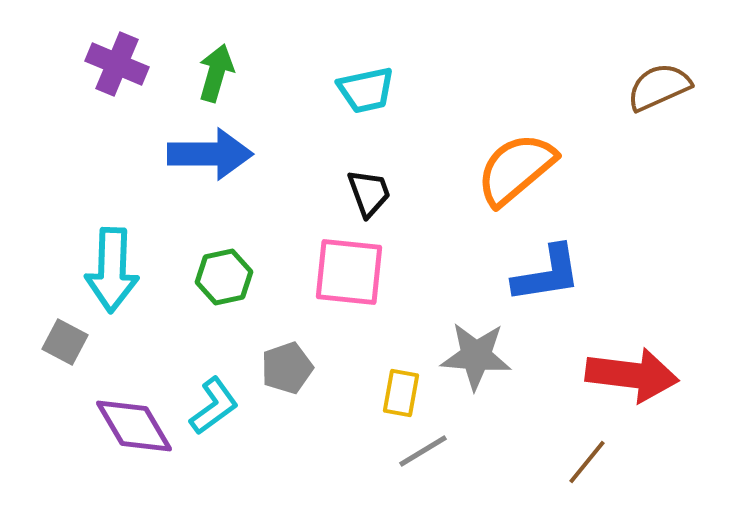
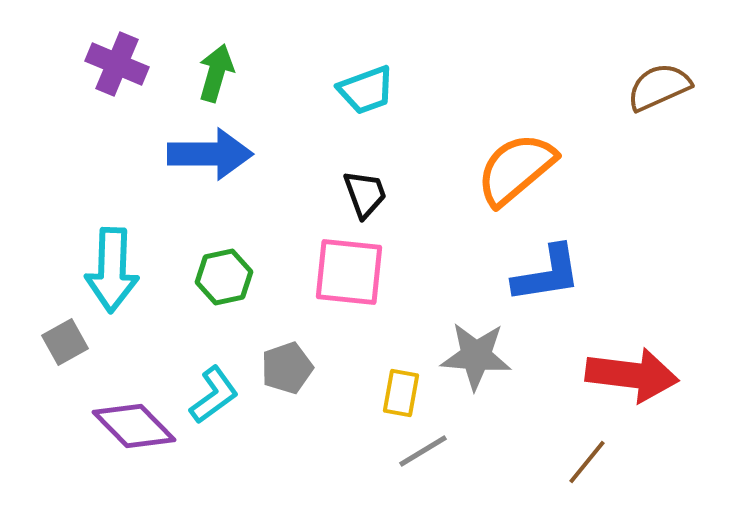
cyan trapezoid: rotated 8 degrees counterclockwise
black trapezoid: moved 4 px left, 1 px down
gray square: rotated 33 degrees clockwise
cyan L-shape: moved 11 px up
purple diamond: rotated 14 degrees counterclockwise
